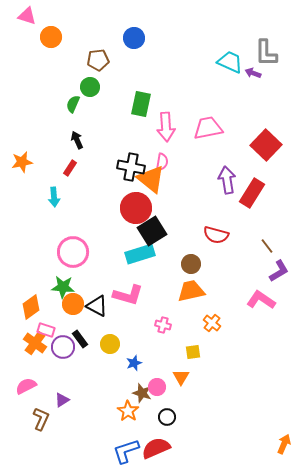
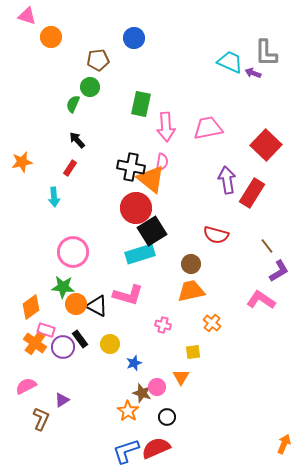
black arrow at (77, 140): rotated 18 degrees counterclockwise
orange circle at (73, 304): moved 3 px right
